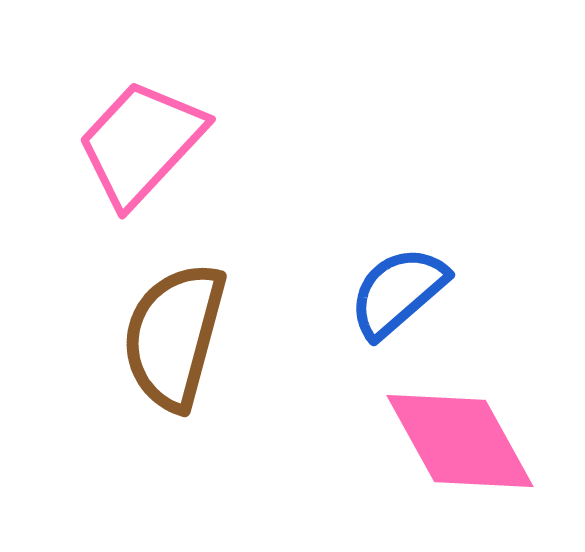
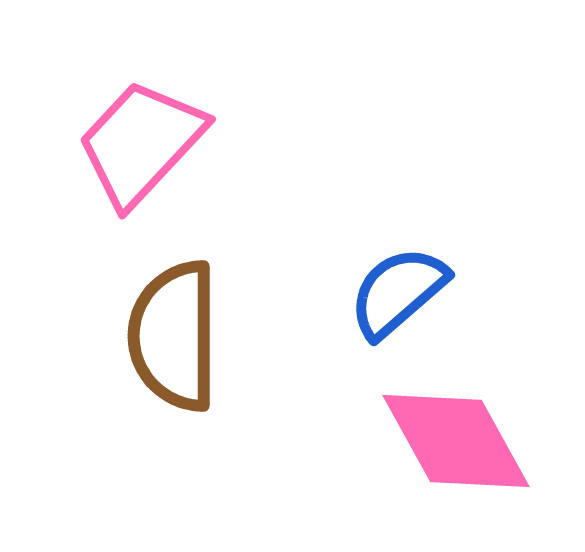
brown semicircle: rotated 15 degrees counterclockwise
pink diamond: moved 4 px left
